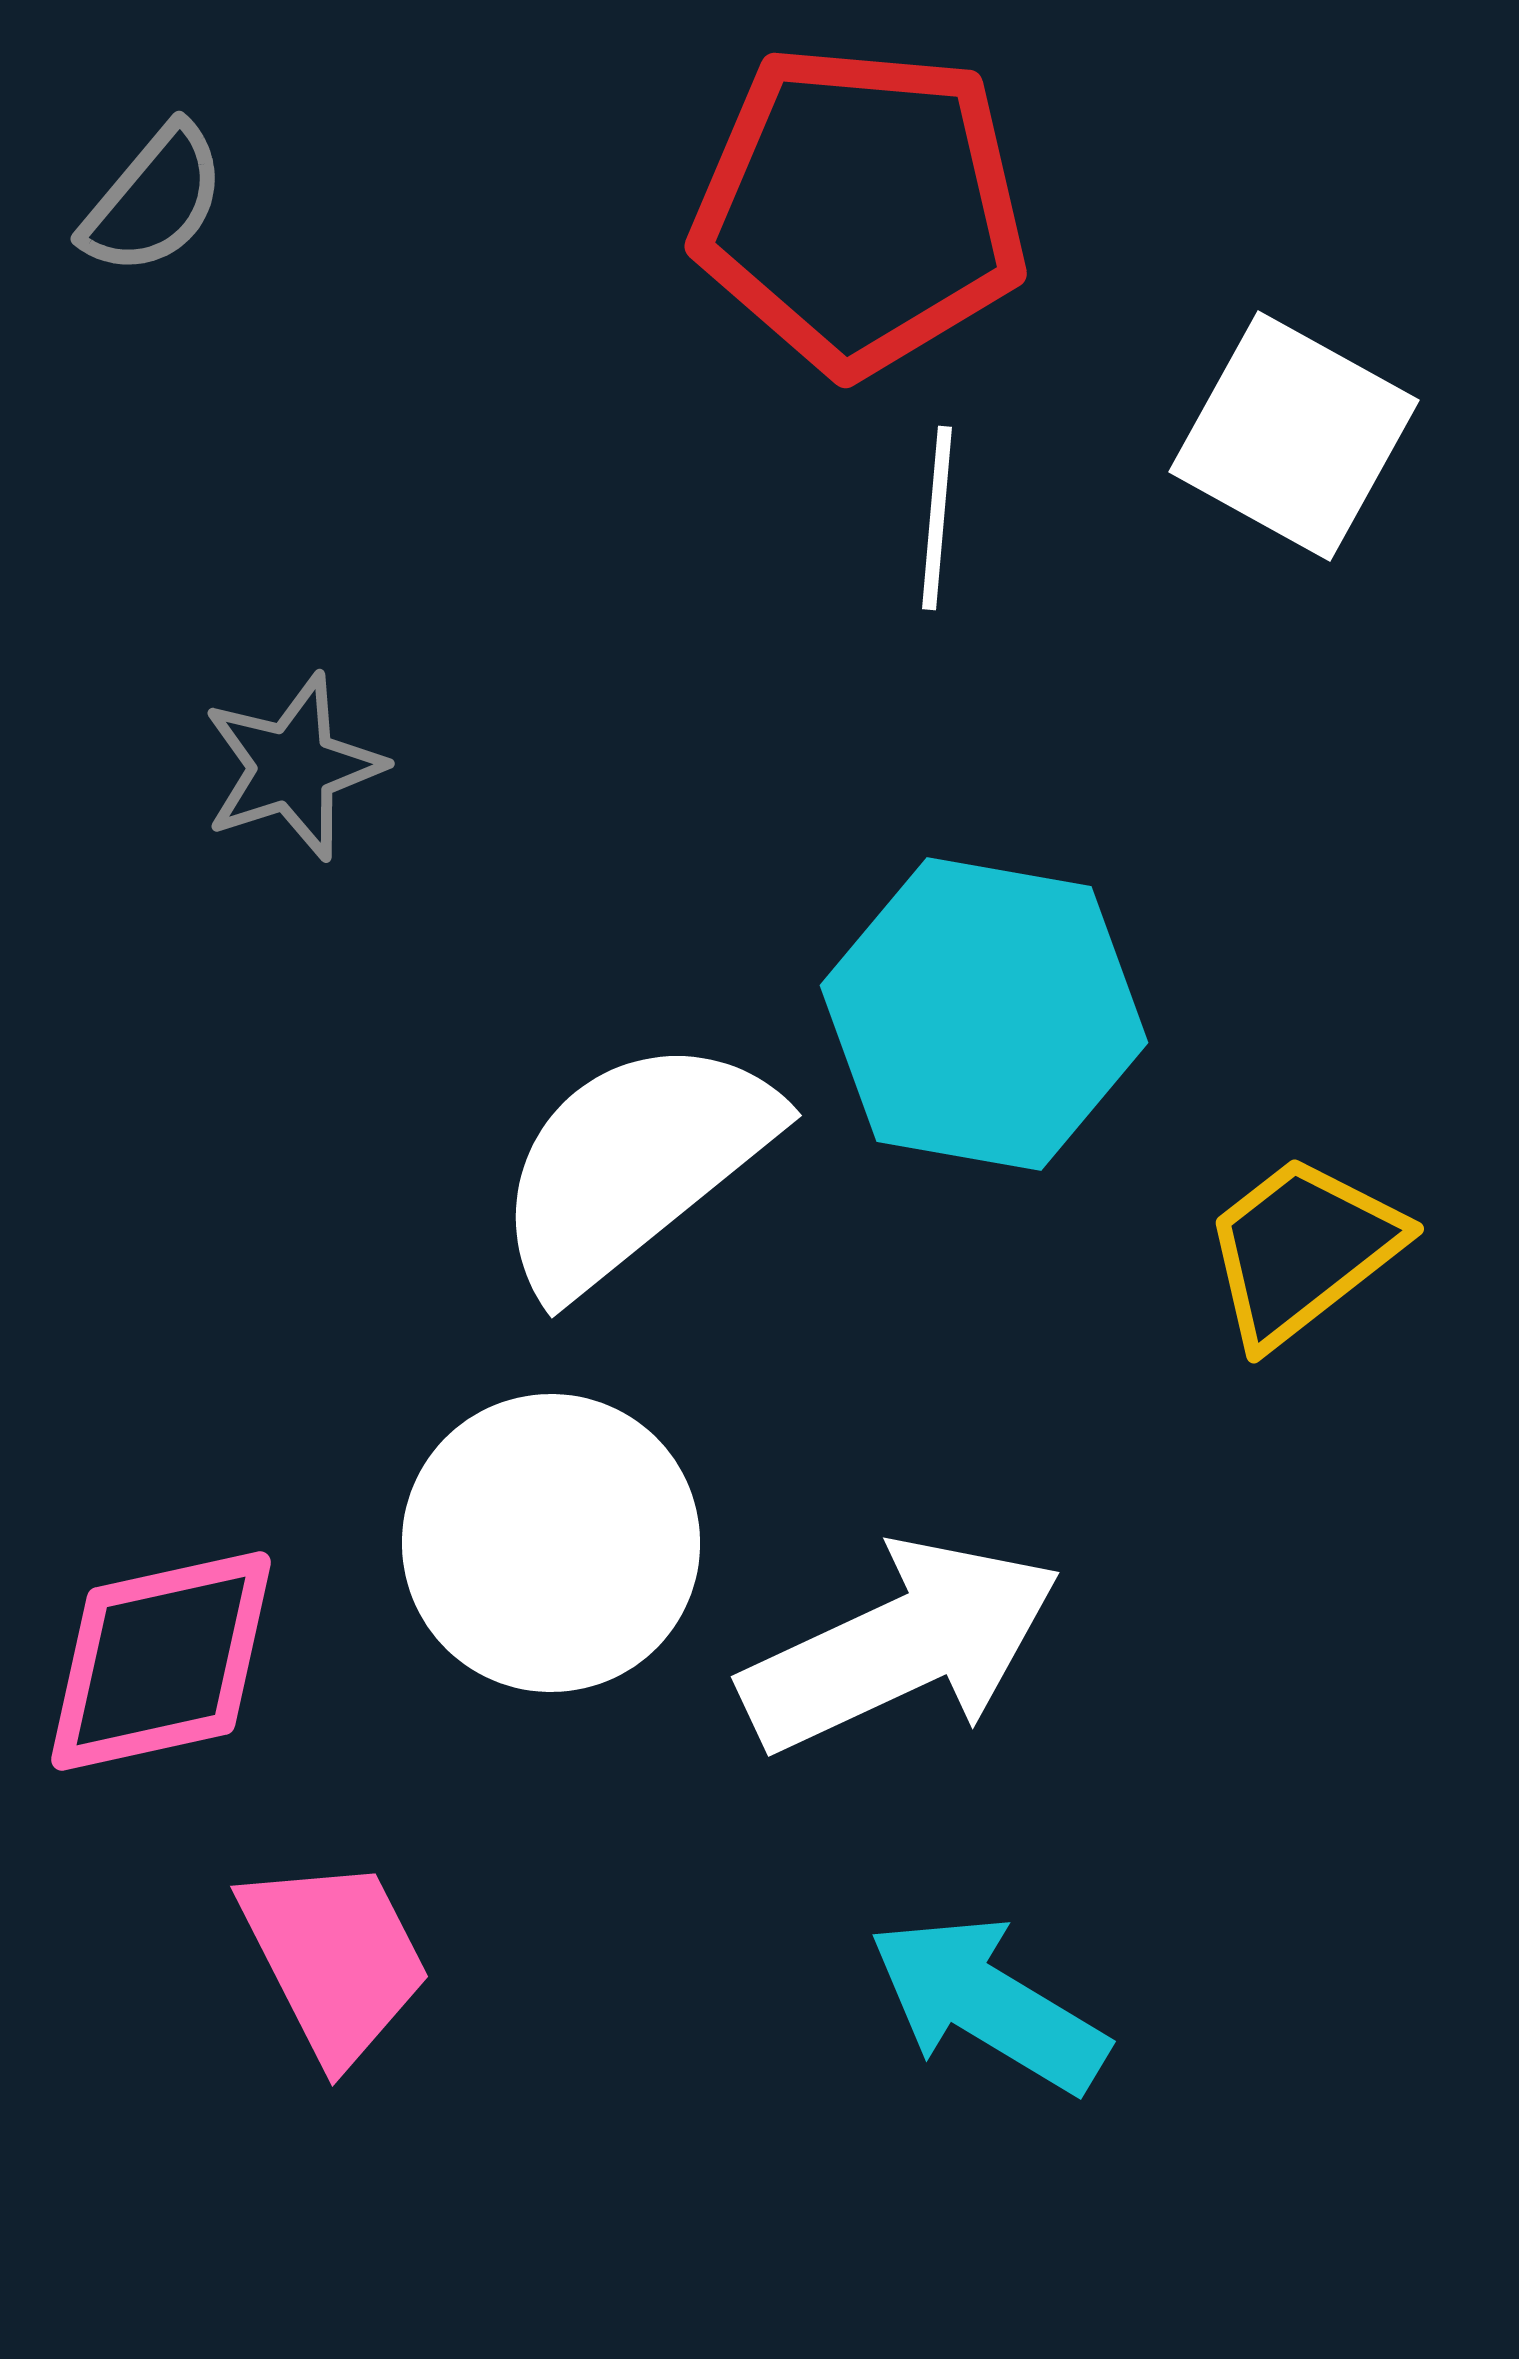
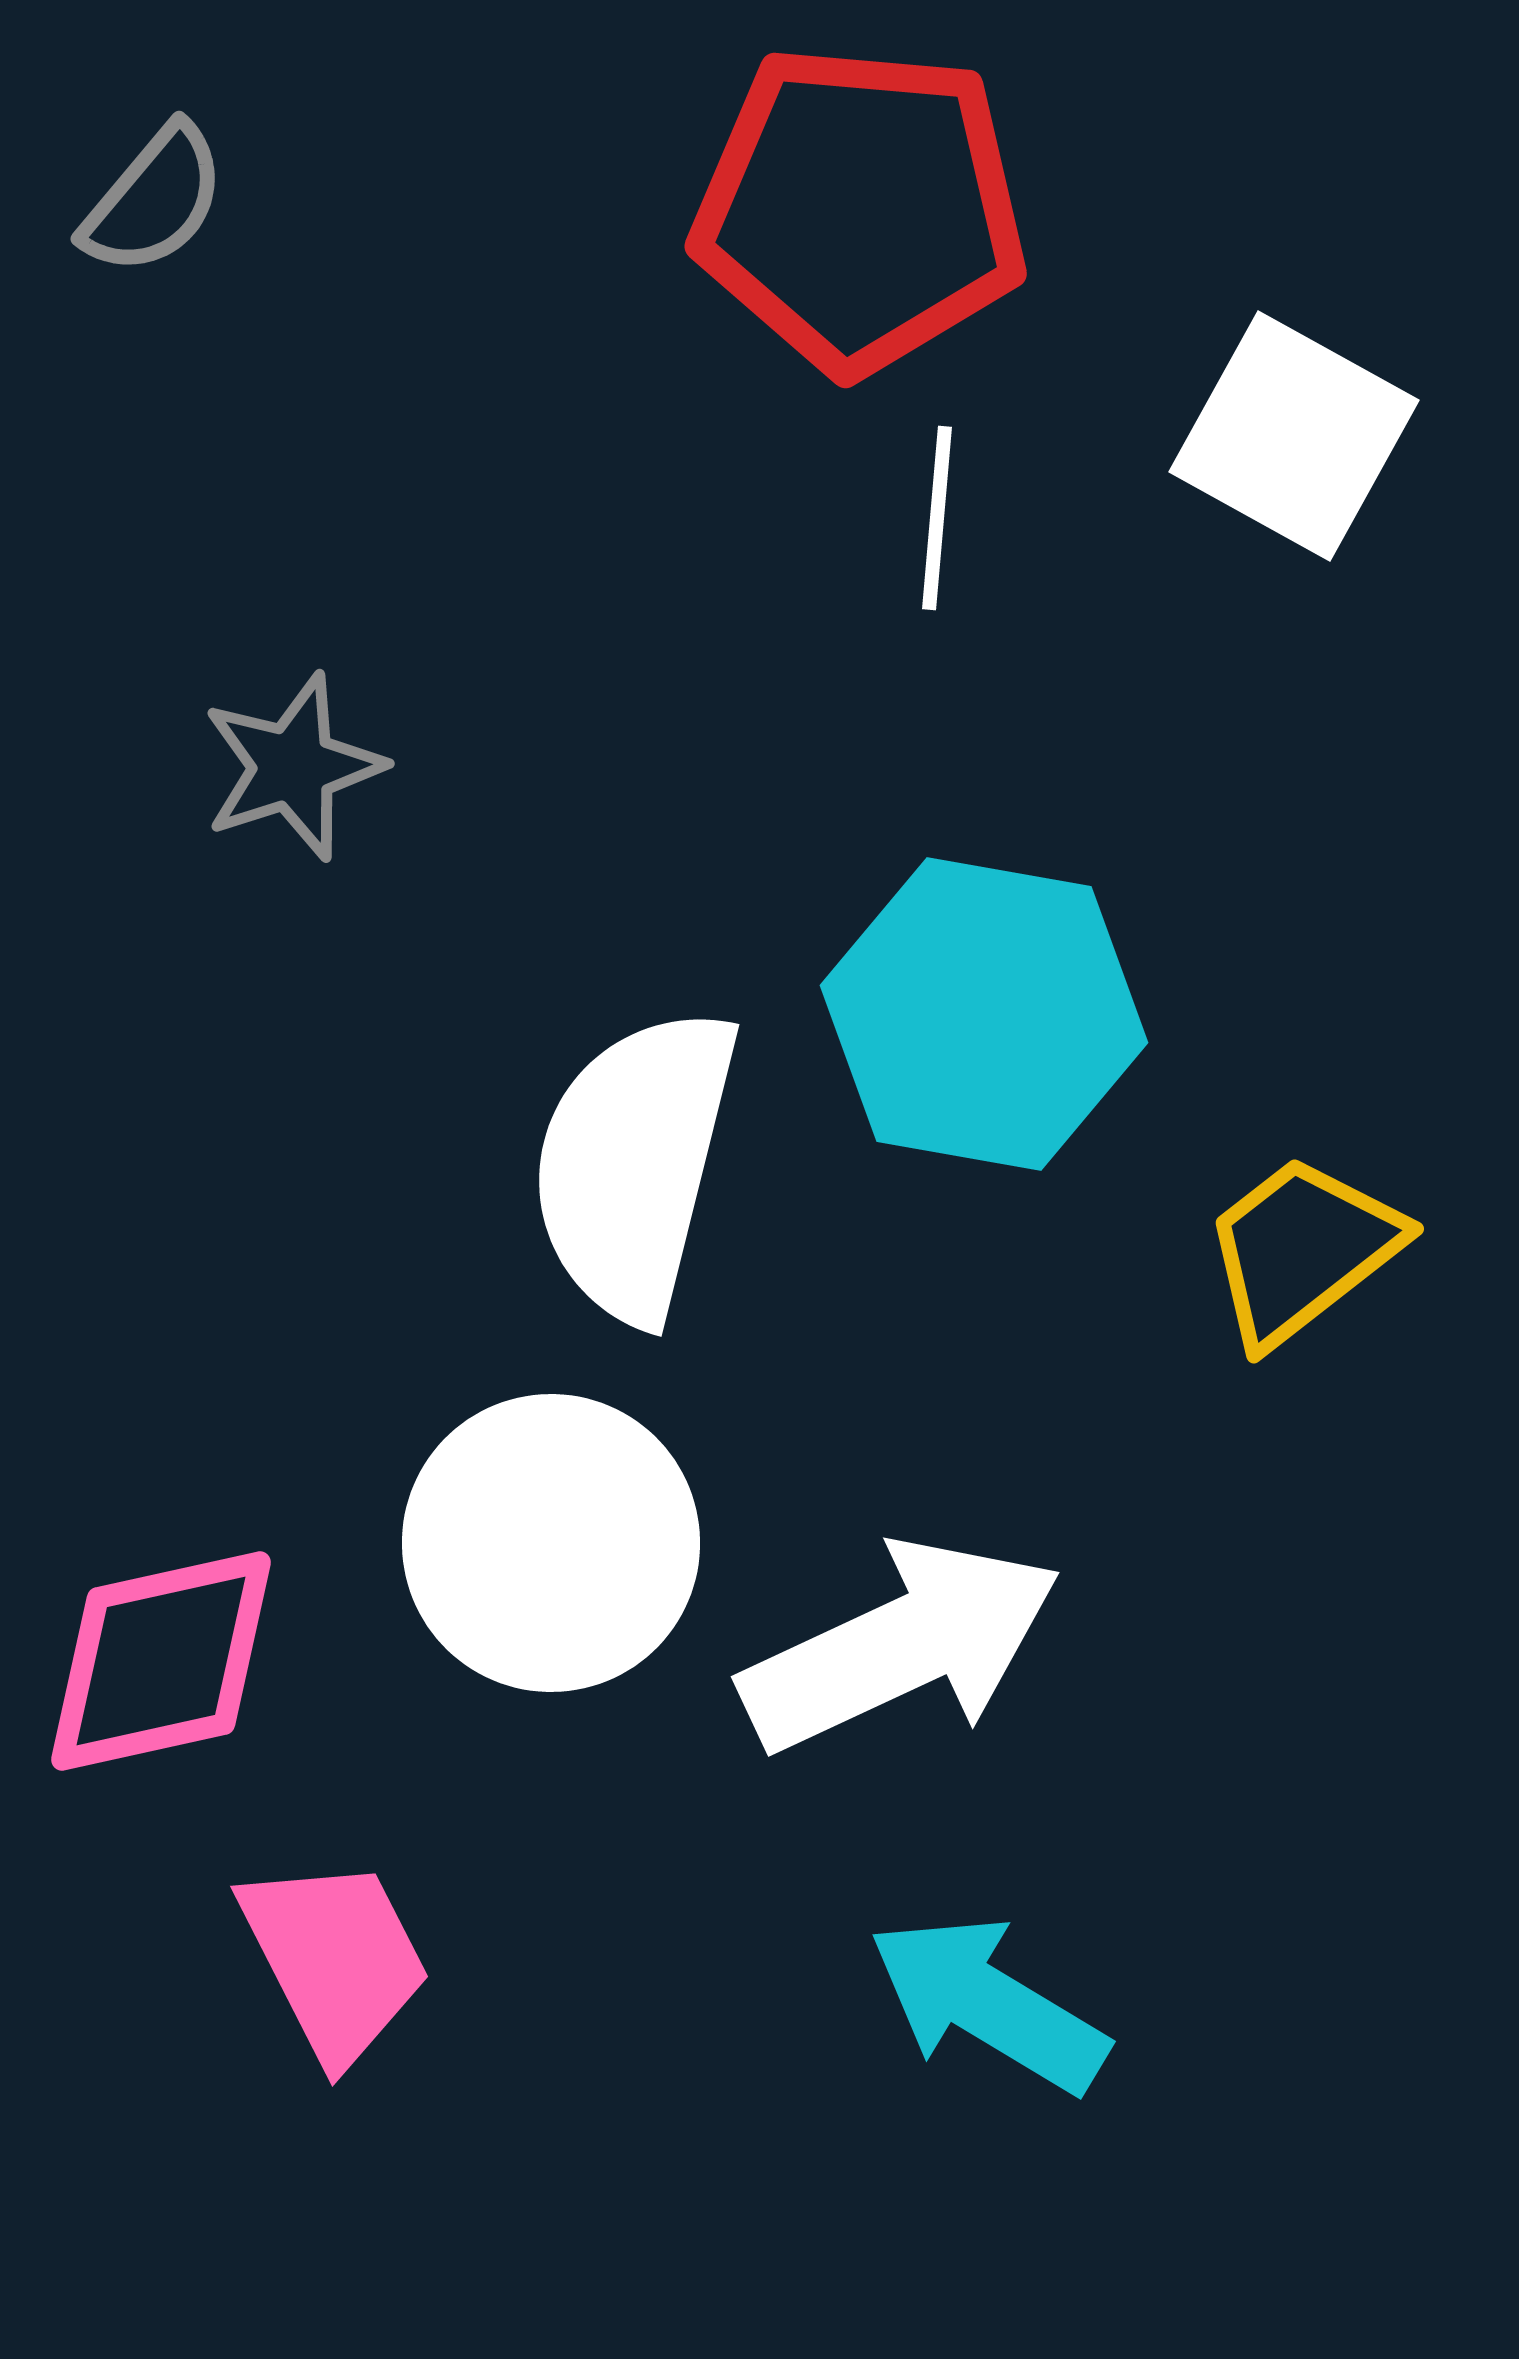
white semicircle: rotated 37 degrees counterclockwise
